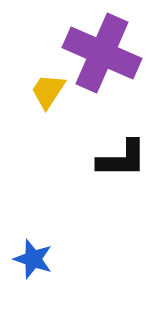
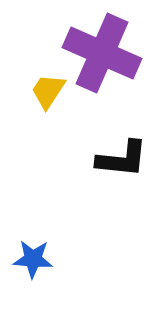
black L-shape: rotated 6 degrees clockwise
blue star: rotated 15 degrees counterclockwise
